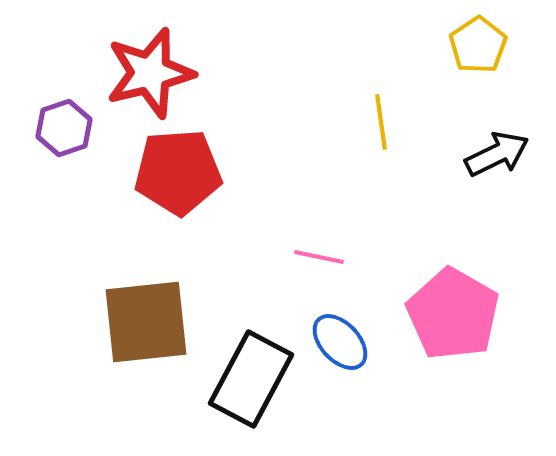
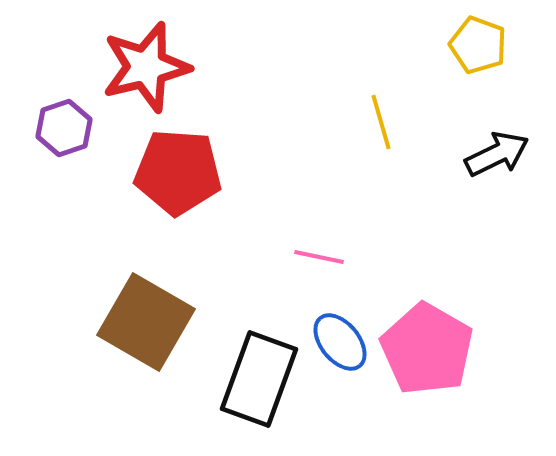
yellow pentagon: rotated 18 degrees counterclockwise
red star: moved 4 px left, 6 px up
yellow line: rotated 8 degrees counterclockwise
red pentagon: rotated 8 degrees clockwise
pink pentagon: moved 26 px left, 35 px down
brown square: rotated 36 degrees clockwise
blue ellipse: rotated 4 degrees clockwise
black rectangle: moved 8 px right; rotated 8 degrees counterclockwise
